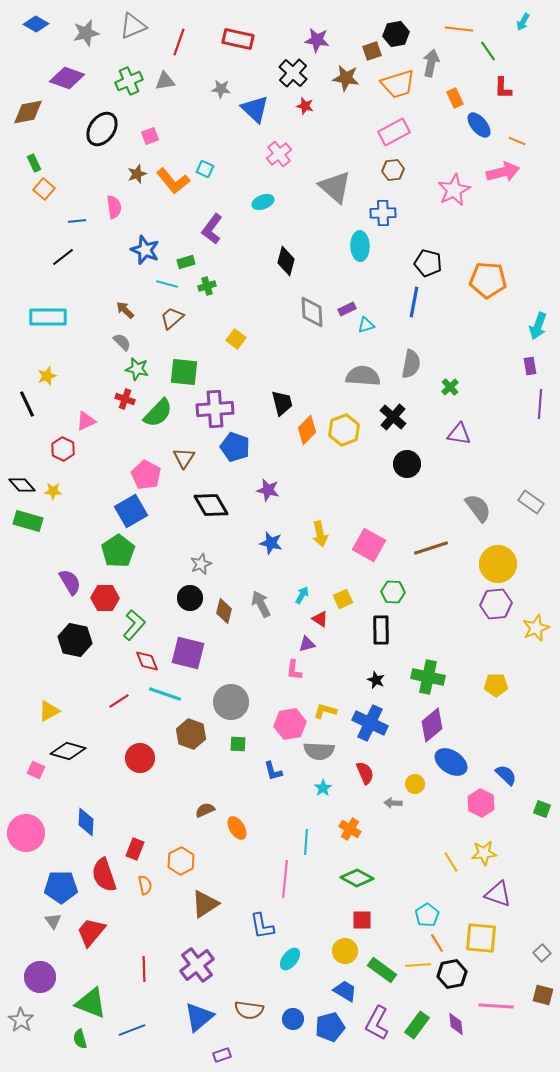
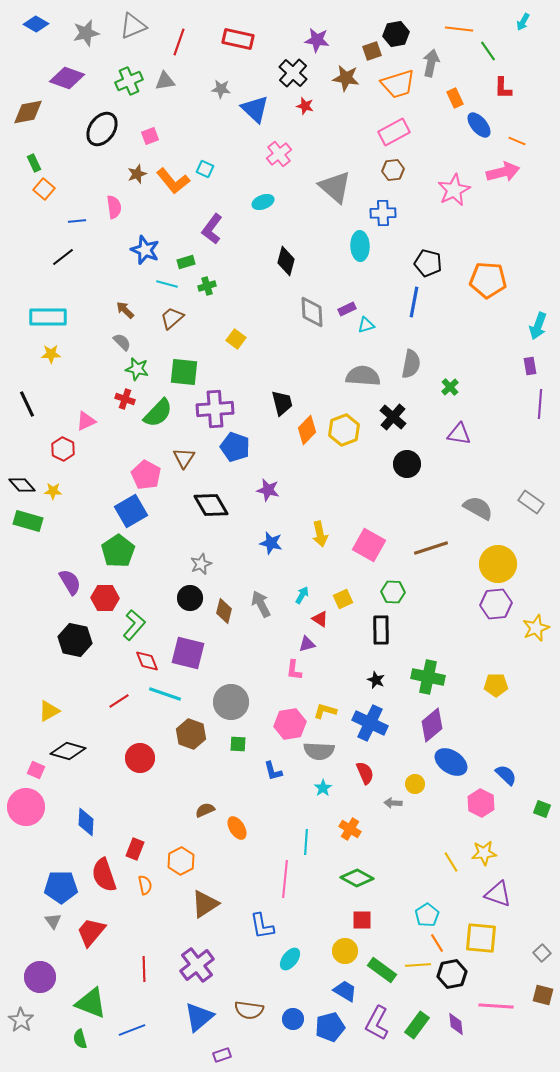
yellow star at (47, 376): moved 4 px right, 22 px up; rotated 18 degrees clockwise
gray semicircle at (478, 508): rotated 24 degrees counterclockwise
pink circle at (26, 833): moved 26 px up
